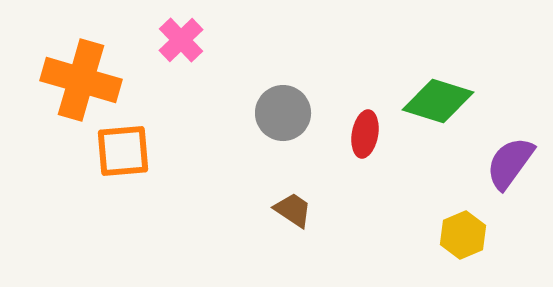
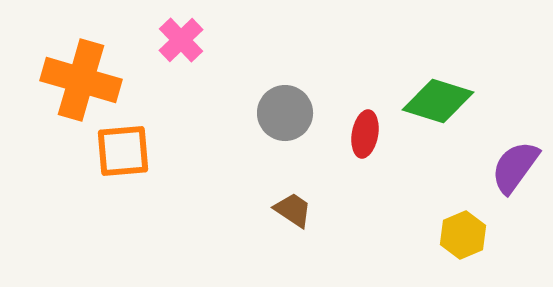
gray circle: moved 2 px right
purple semicircle: moved 5 px right, 4 px down
